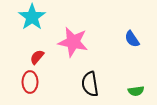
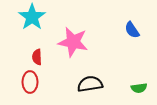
blue semicircle: moved 9 px up
red semicircle: rotated 42 degrees counterclockwise
black semicircle: rotated 90 degrees clockwise
green semicircle: moved 3 px right, 3 px up
